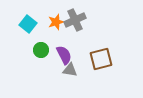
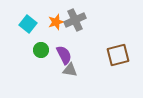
brown square: moved 17 px right, 4 px up
